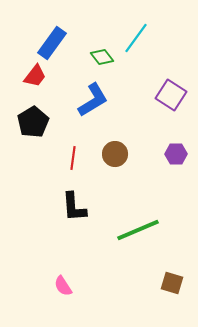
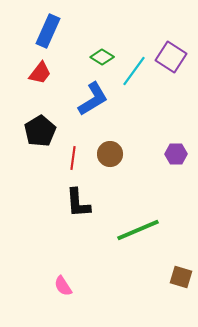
cyan line: moved 2 px left, 33 px down
blue rectangle: moved 4 px left, 12 px up; rotated 12 degrees counterclockwise
green diamond: rotated 20 degrees counterclockwise
red trapezoid: moved 5 px right, 3 px up
purple square: moved 38 px up
blue L-shape: moved 1 px up
black pentagon: moved 7 px right, 9 px down
brown circle: moved 5 px left
black L-shape: moved 4 px right, 4 px up
brown square: moved 9 px right, 6 px up
